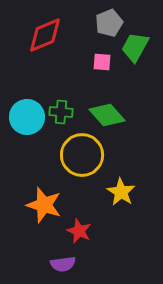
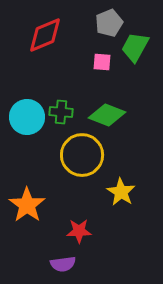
green diamond: rotated 27 degrees counterclockwise
orange star: moved 17 px left; rotated 18 degrees clockwise
red star: rotated 25 degrees counterclockwise
